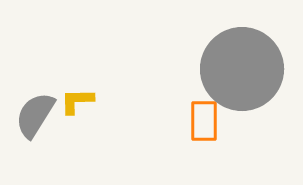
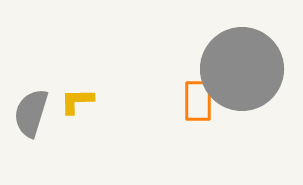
gray semicircle: moved 4 px left, 2 px up; rotated 15 degrees counterclockwise
orange rectangle: moved 6 px left, 20 px up
